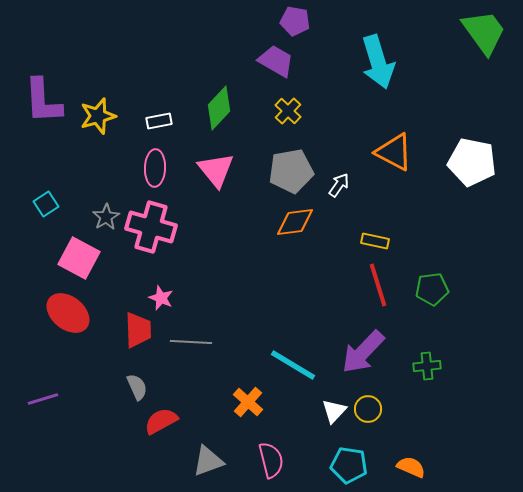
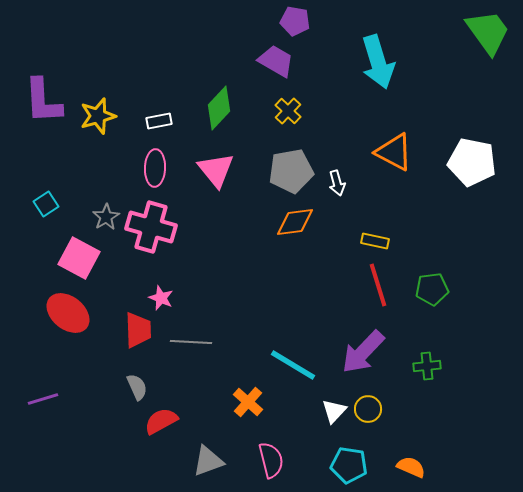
green trapezoid: moved 4 px right
white arrow: moved 2 px left, 2 px up; rotated 130 degrees clockwise
